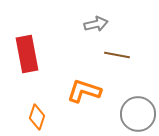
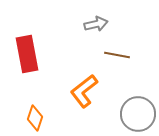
orange L-shape: rotated 56 degrees counterclockwise
orange diamond: moved 2 px left, 1 px down
